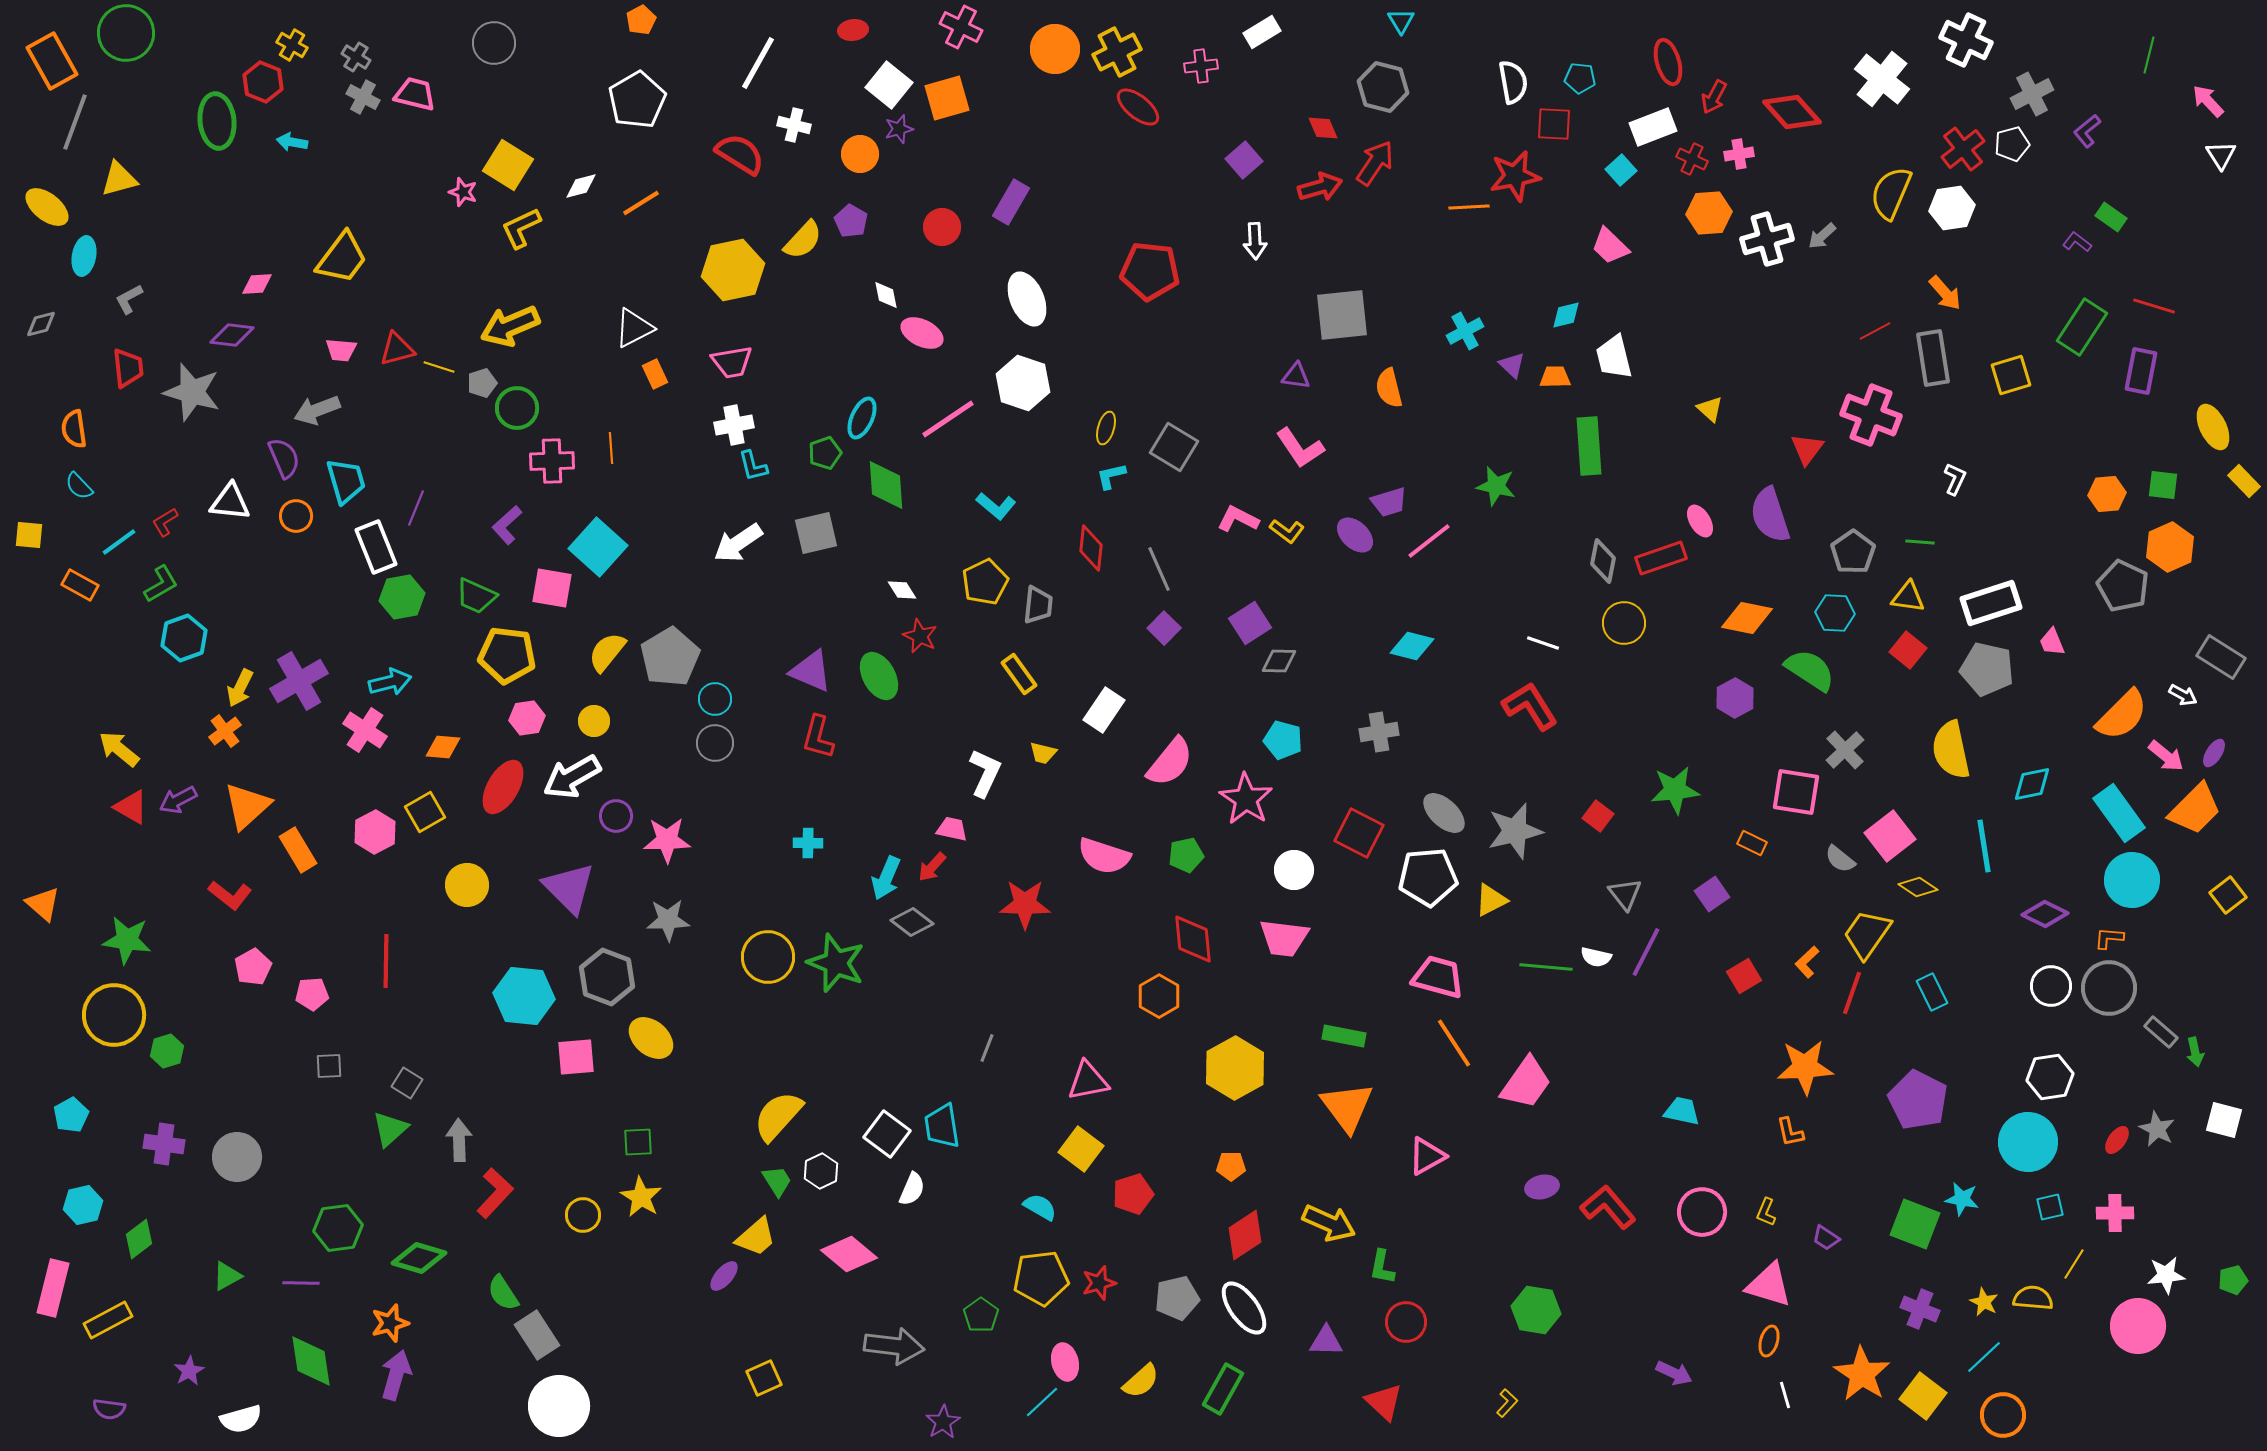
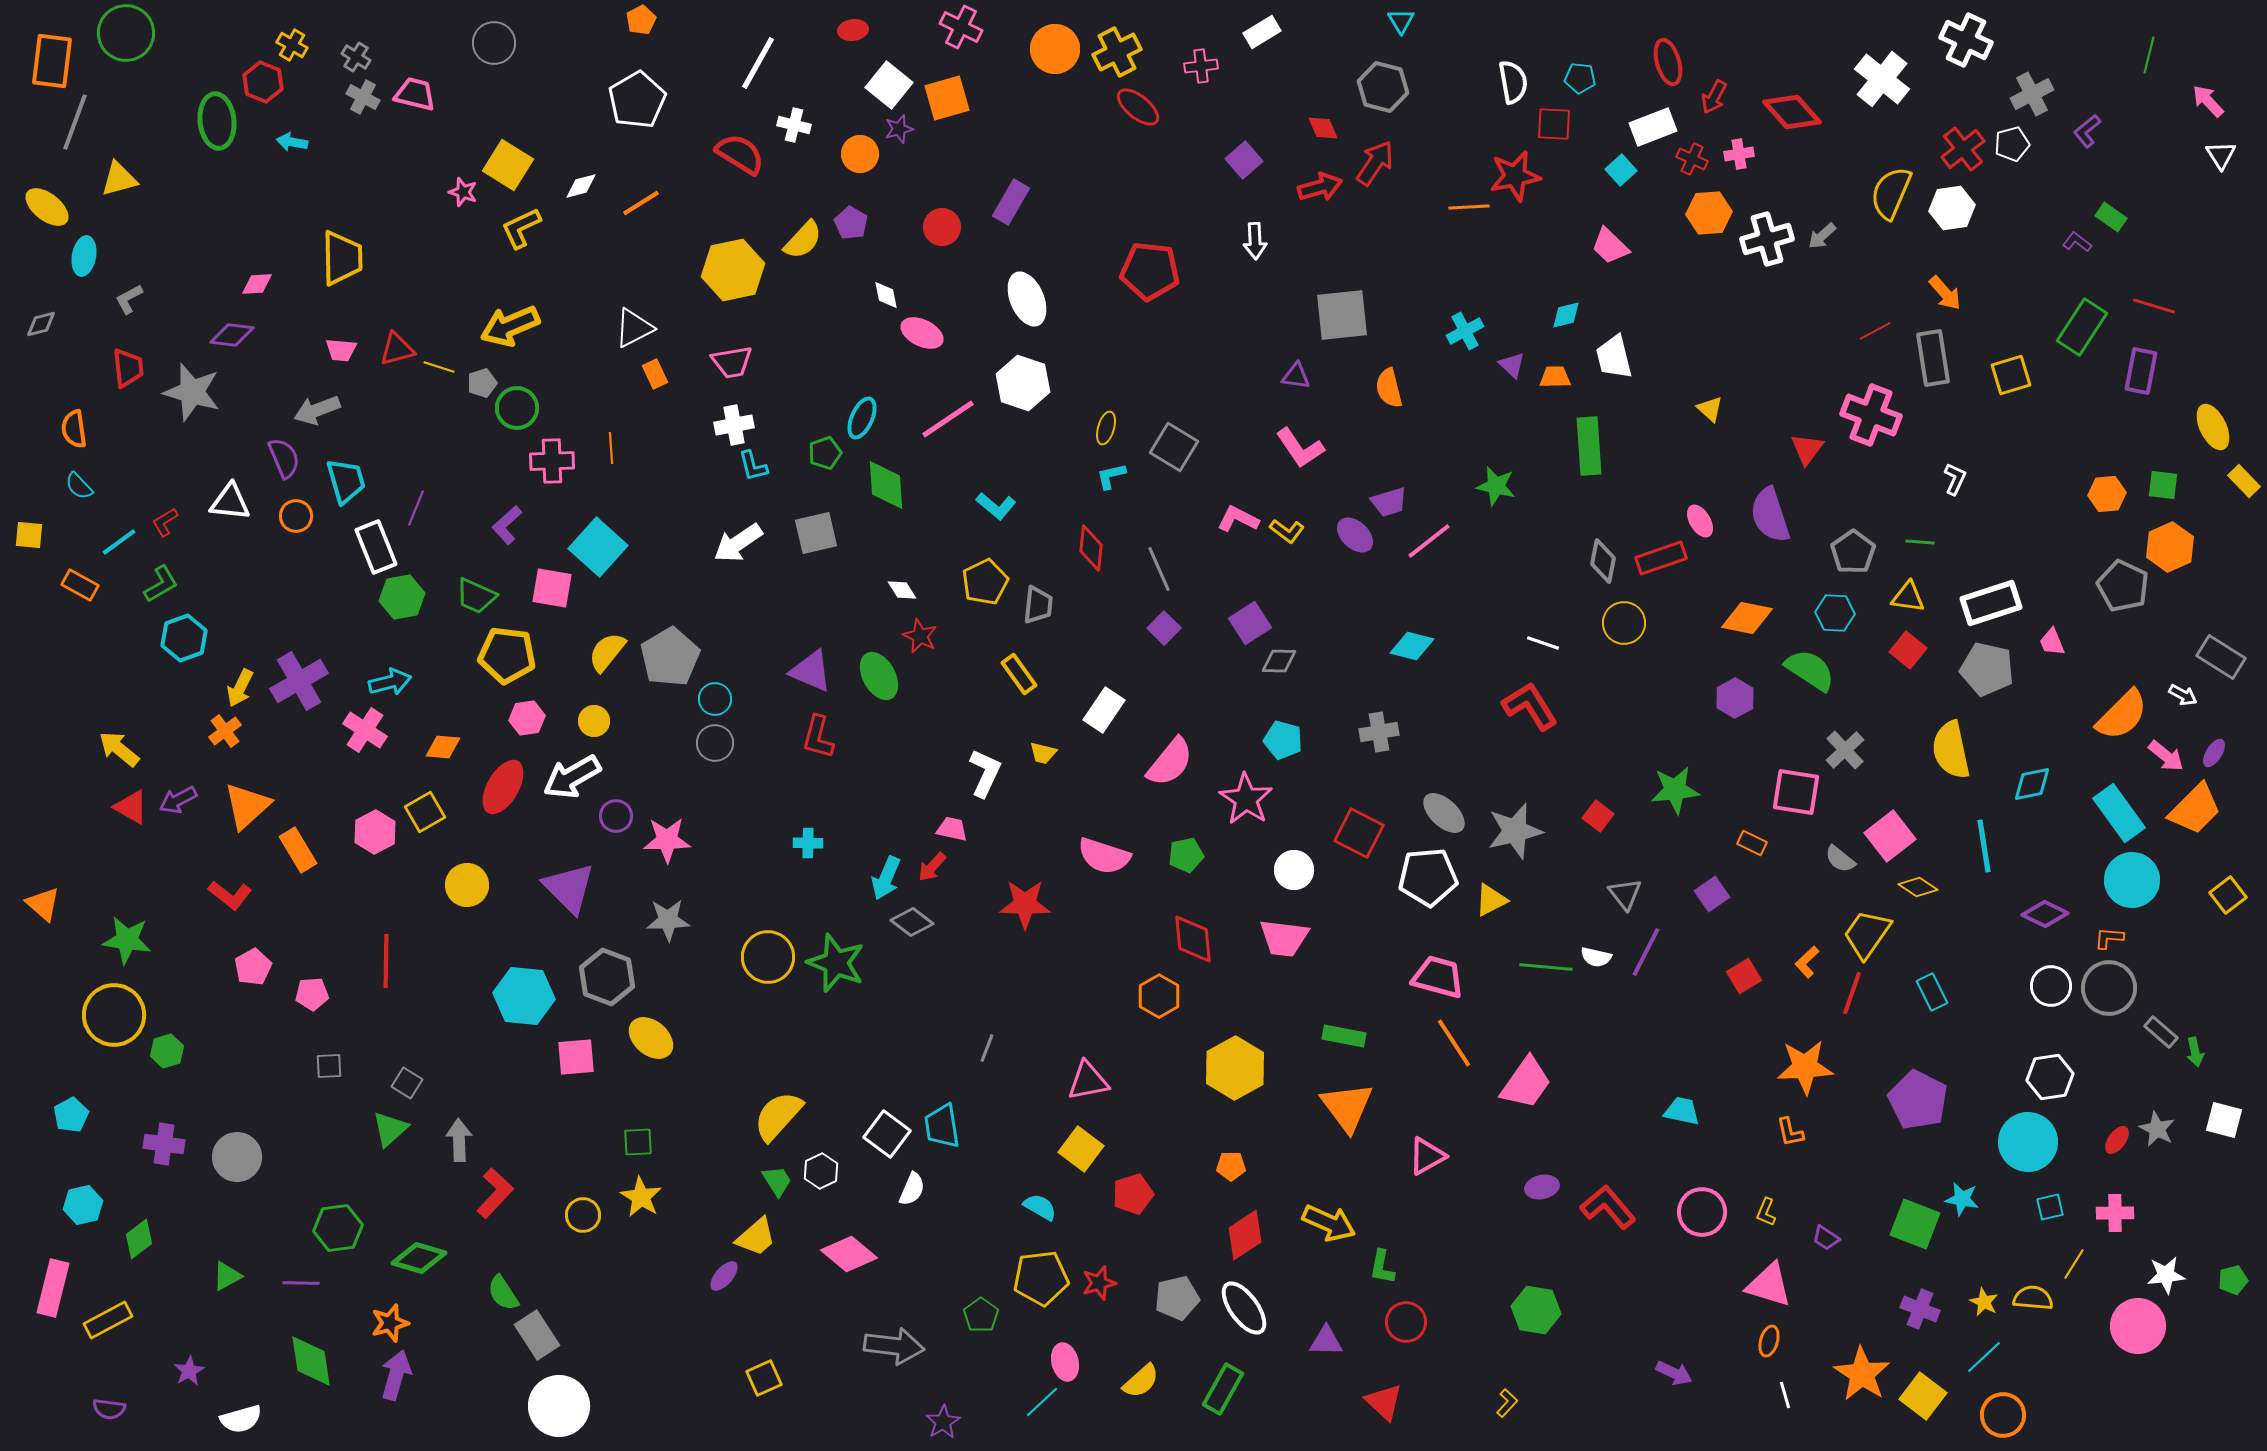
orange rectangle at (52, 61): rotated 36 degrees clockwise
purple pentagon at (851, 221): moved 2 px down
yellow trapezoid at (342, 258): rotated 38 degrees counterclockwise
